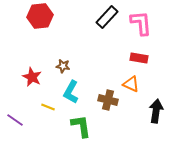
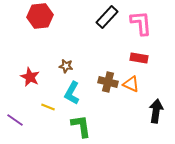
brown star: moved 3 px right
red star: moved 2 px left
cyan L-shape: moved 1 px right, 1 px down
brown cross: moved 18 px up
